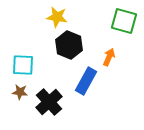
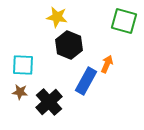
orange arrow: moved 2 px left, 7 px down
